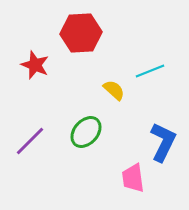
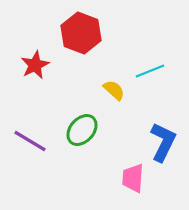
red hexagon: rotated 24 degrees clockwise
red star: rotated 24 degrees clockwise
green ellipse: moved 4 px left, 2 px up
purple line: rotated 76 degrees clockwise
pink trapezoid: rotated 12 degrees clockwise
